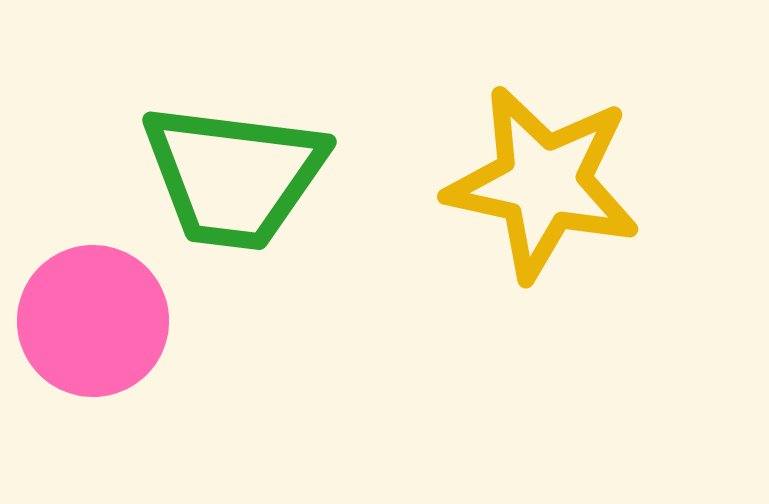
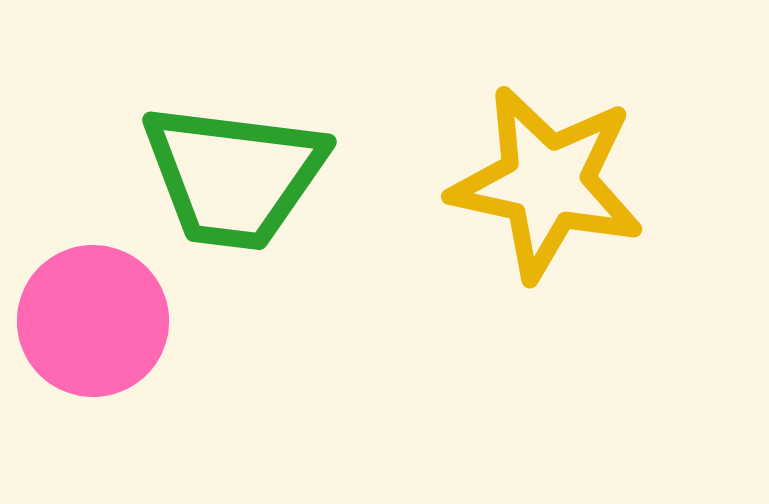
yellow star: moved 4 px right
